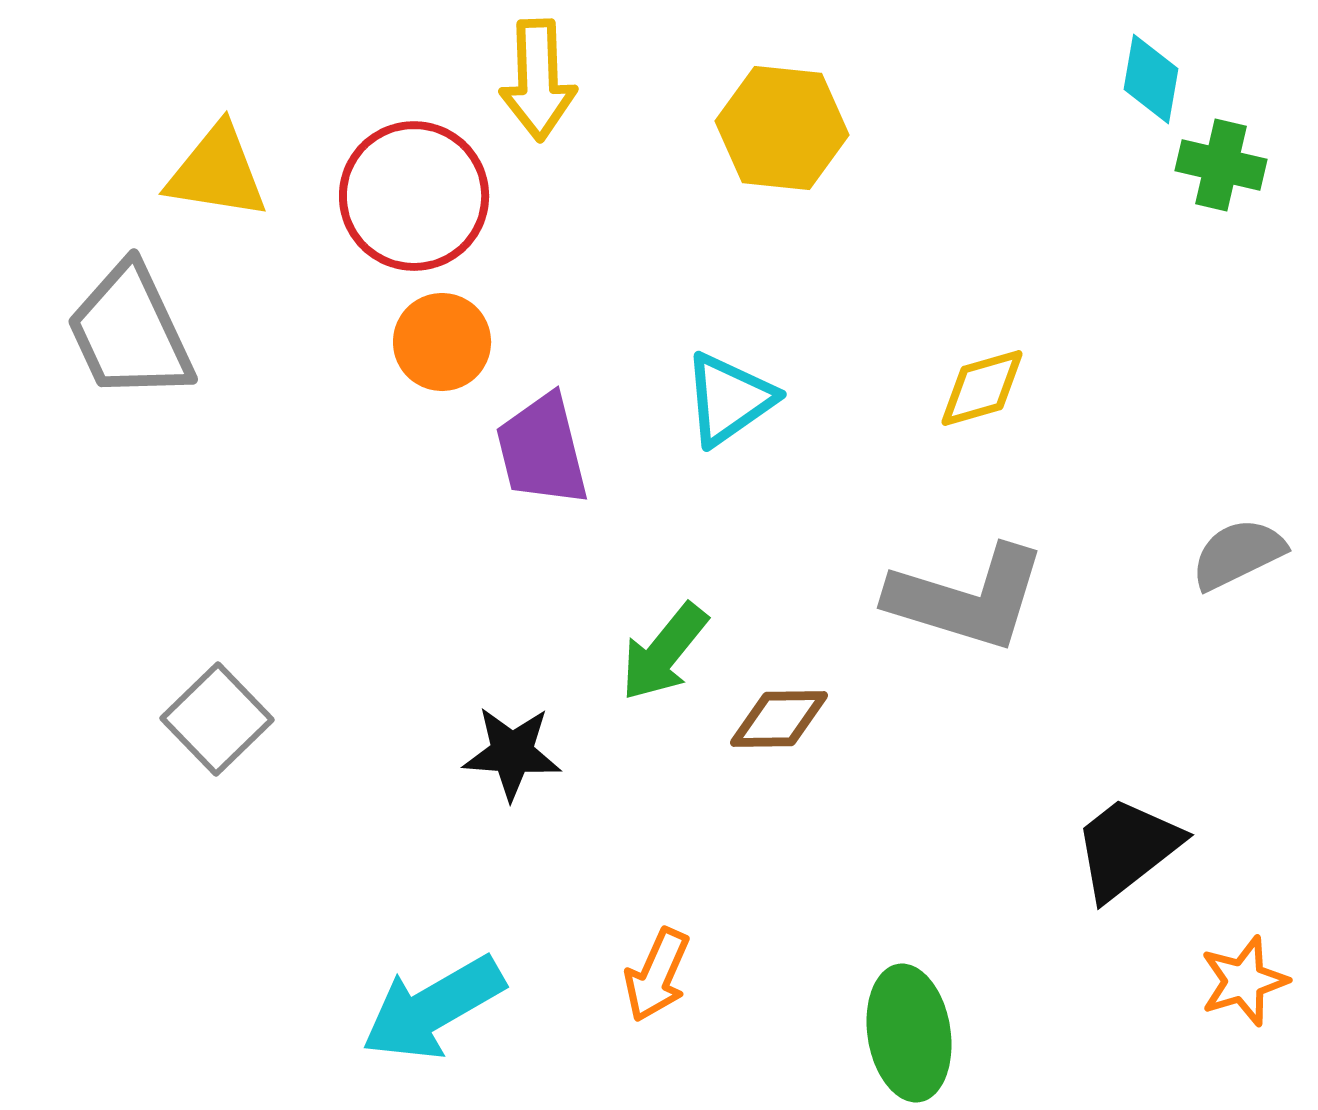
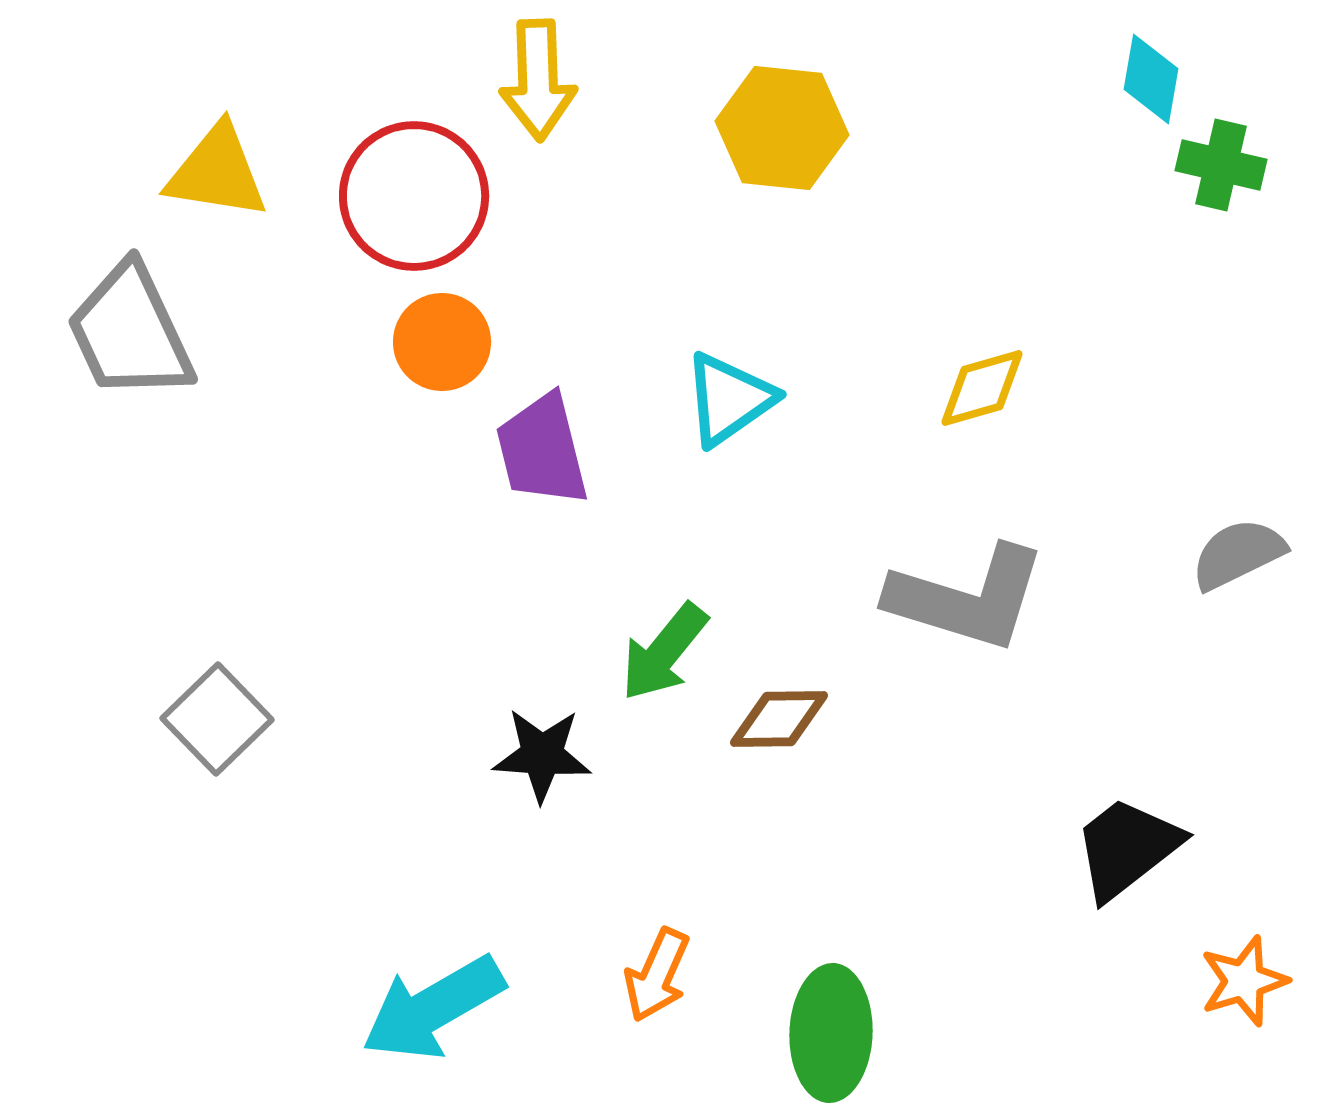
black star: moved 30 px right, 2 px down
green ellipse: moved 78 px left; rotated 11 degrees clockwise
